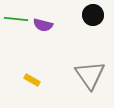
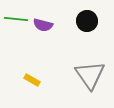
black circle: moved 6 px left, 6 px down
